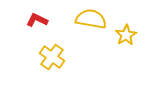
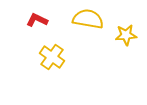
yellow semicircle: moved 3 px left
yellow star: rotated 25 degrees clockwise
